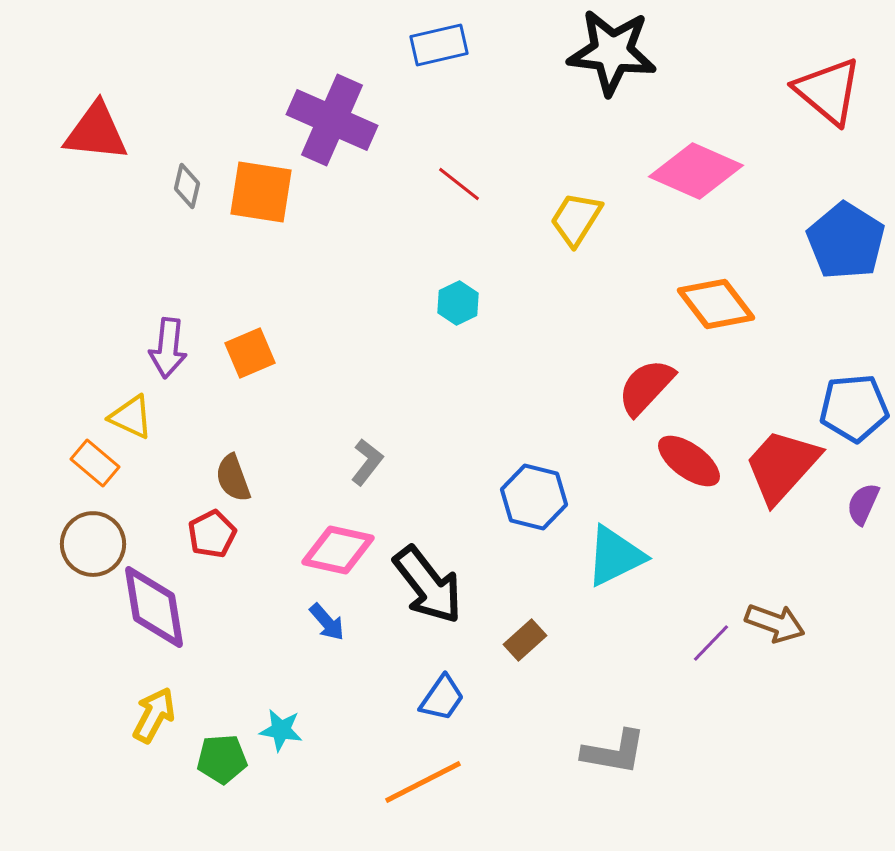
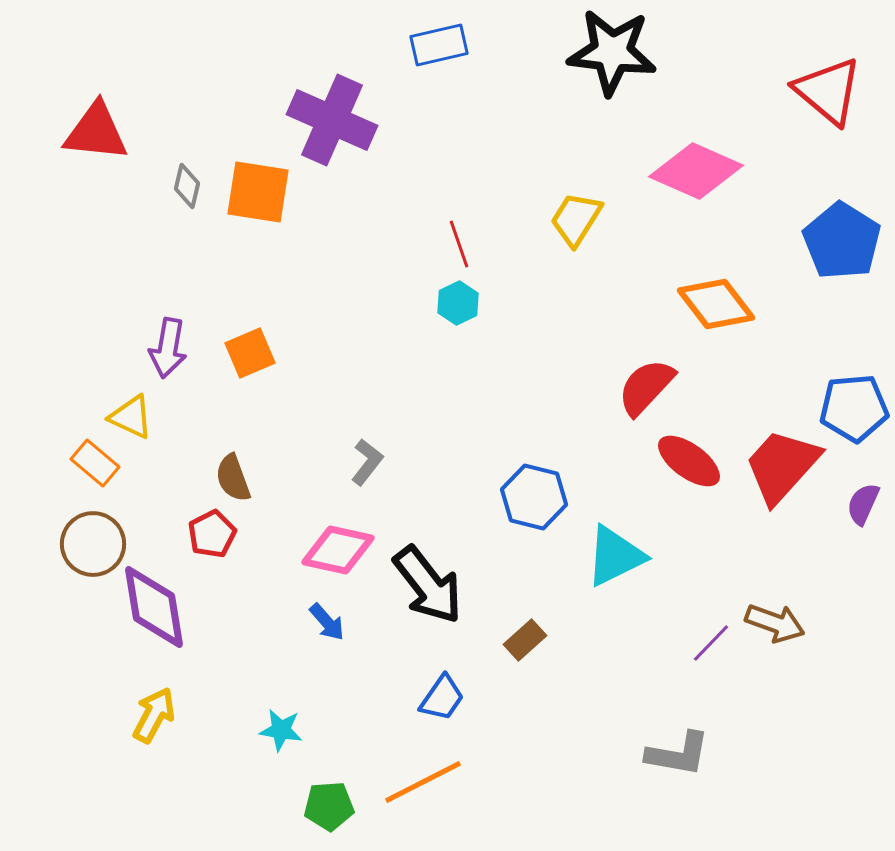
red line at (459, 184): moved 60 px down; rotated 33 degrees clockwise
orange square at (261, 192): moved 3 px left
blue pentagon at (846, 241): moved 4 px left
purple arrow at (168, 348): rotated 4 degrees clockwise
gray L-shape at (614, 752): moved 64 px right, 2 px down
green pentagon at (222, 759): moved 107 px right, 47 px down
